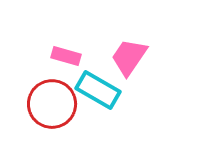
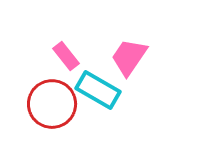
pink rectangle: rotated 36 degrees clockwise
